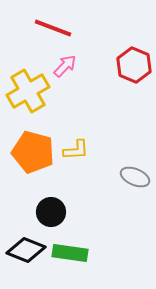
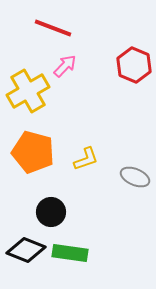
yellow L-shape: moved 10 px right, 9 px down; rotated 16 degrees counterclockwise
